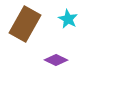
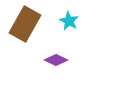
cyan star: moved 1 px right, 2 px down
